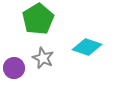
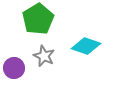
cyan diamond: moved 1 px left, 1 px up
gray star: moved 1 px right, 2 px up
